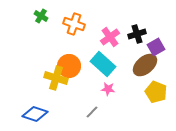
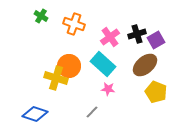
purple square: moved 7 px up
